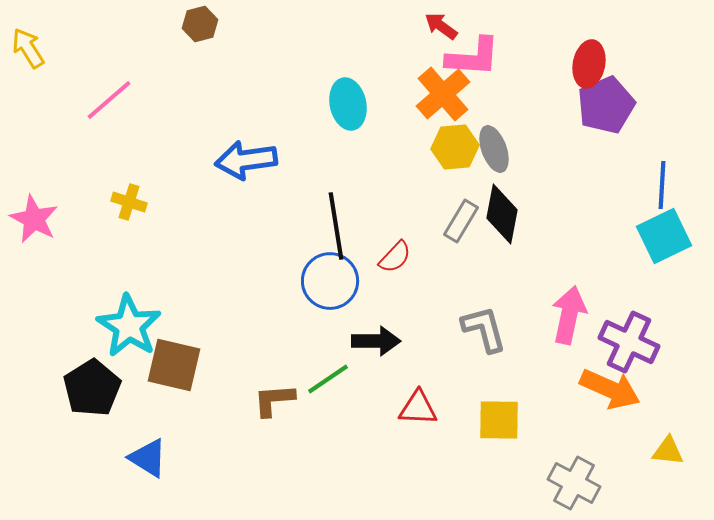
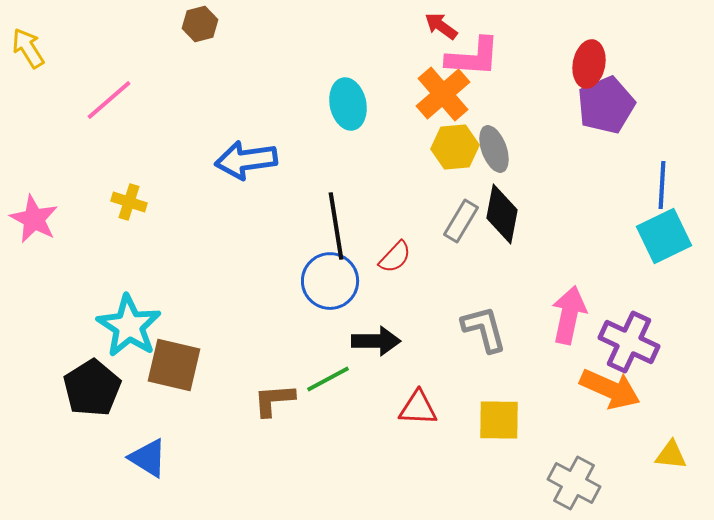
green line: rotated 6 degrees clockwise
yellow triangle: moved 3 px right, 4 px down
